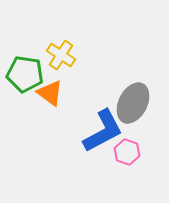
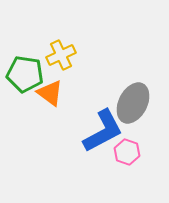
yellow cross: rotated 32 degrees clockwise
